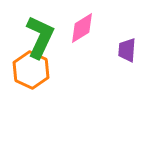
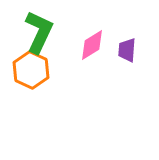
pink diamond: moved 10 px right, 17 px down
green L-shape: moved 1 px left, 5 px up
